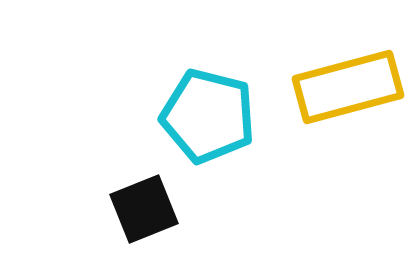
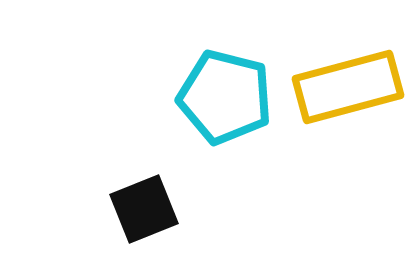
cyan pentagon: moved 17 px right, 19 px up
